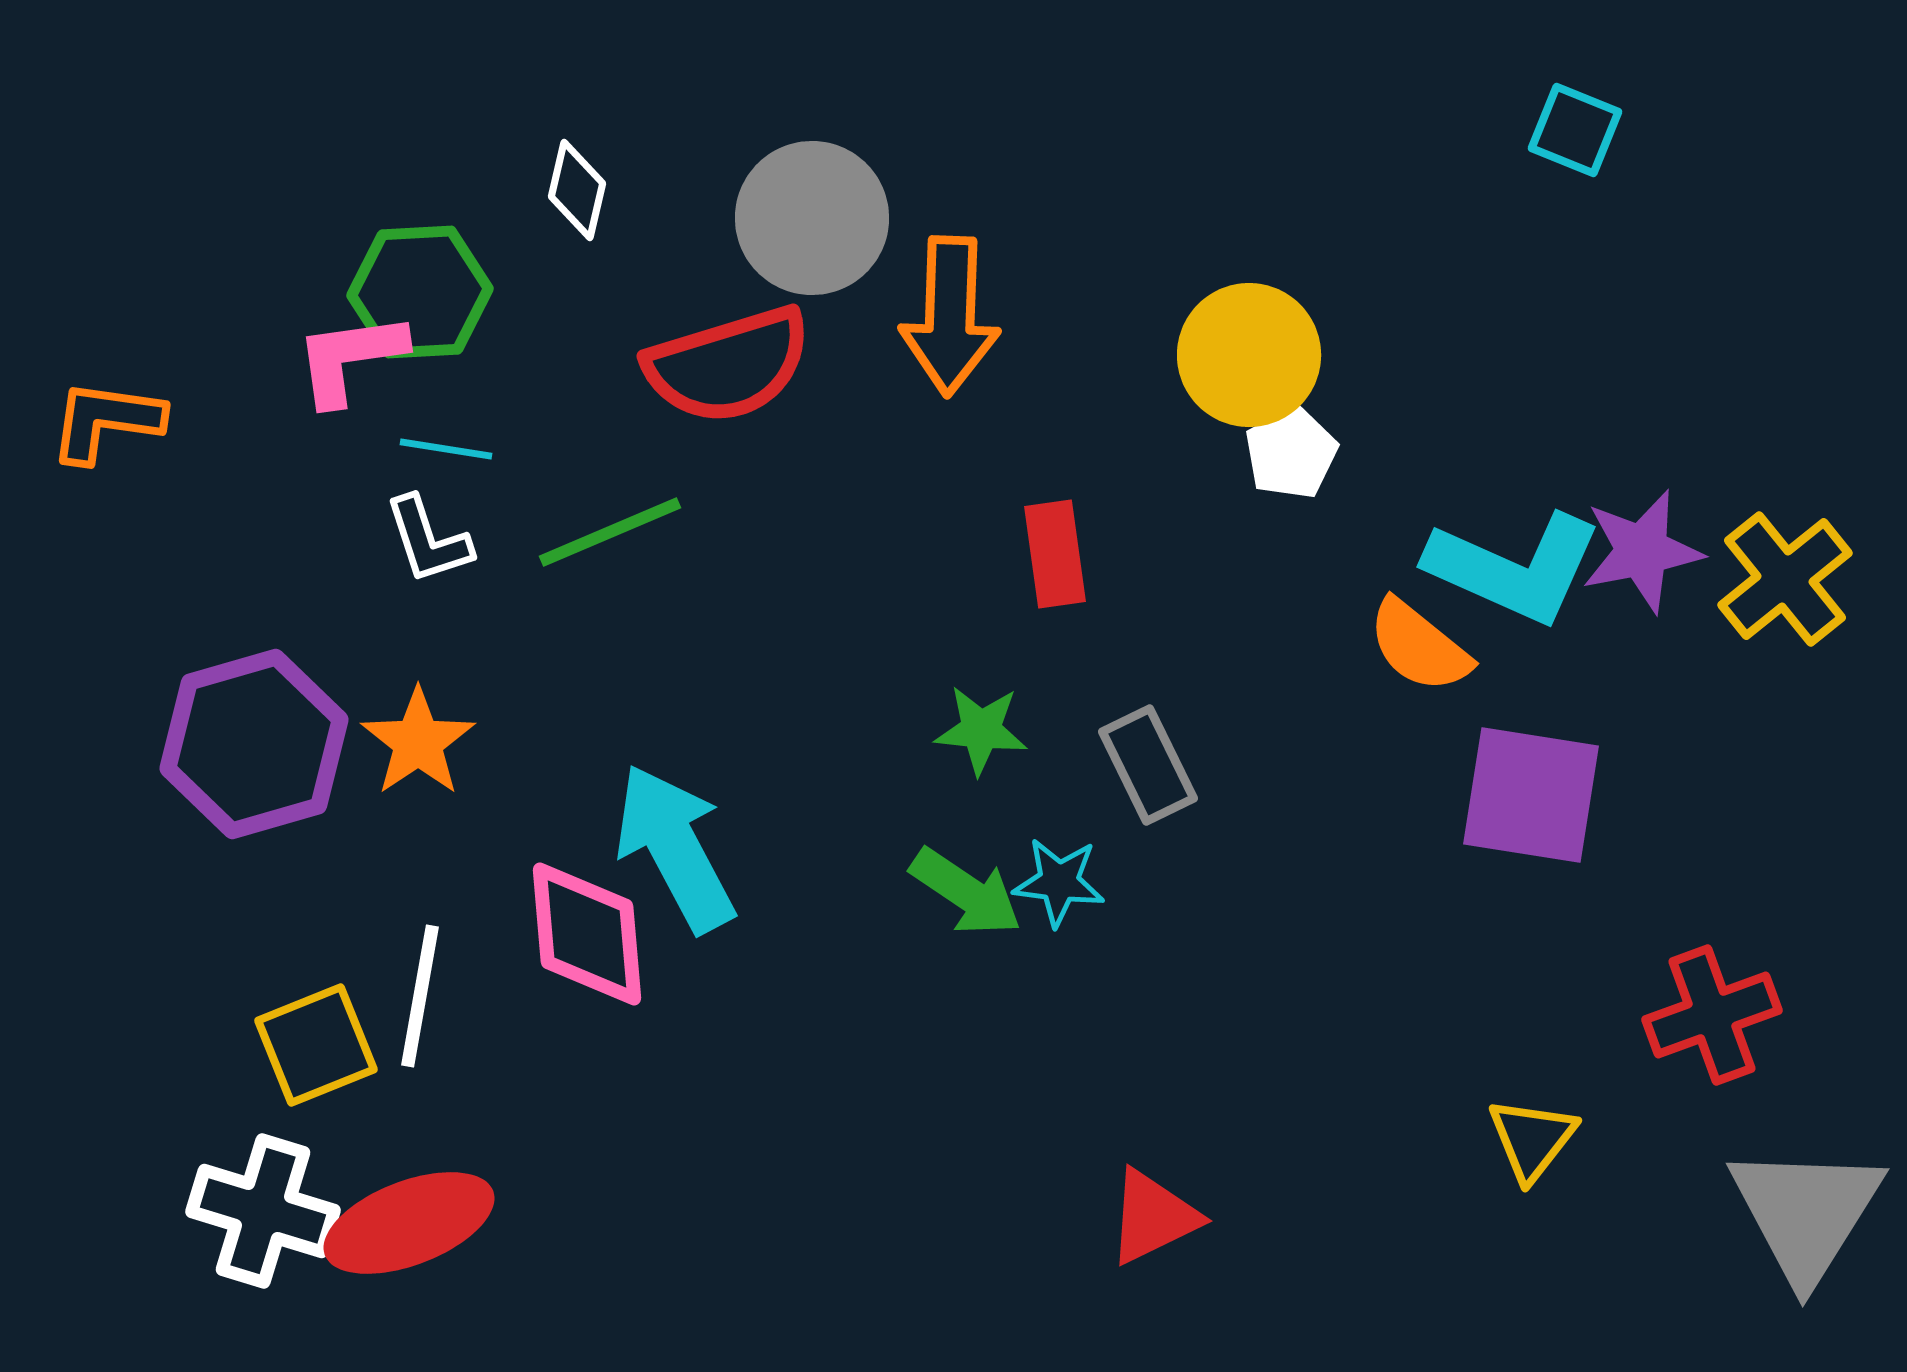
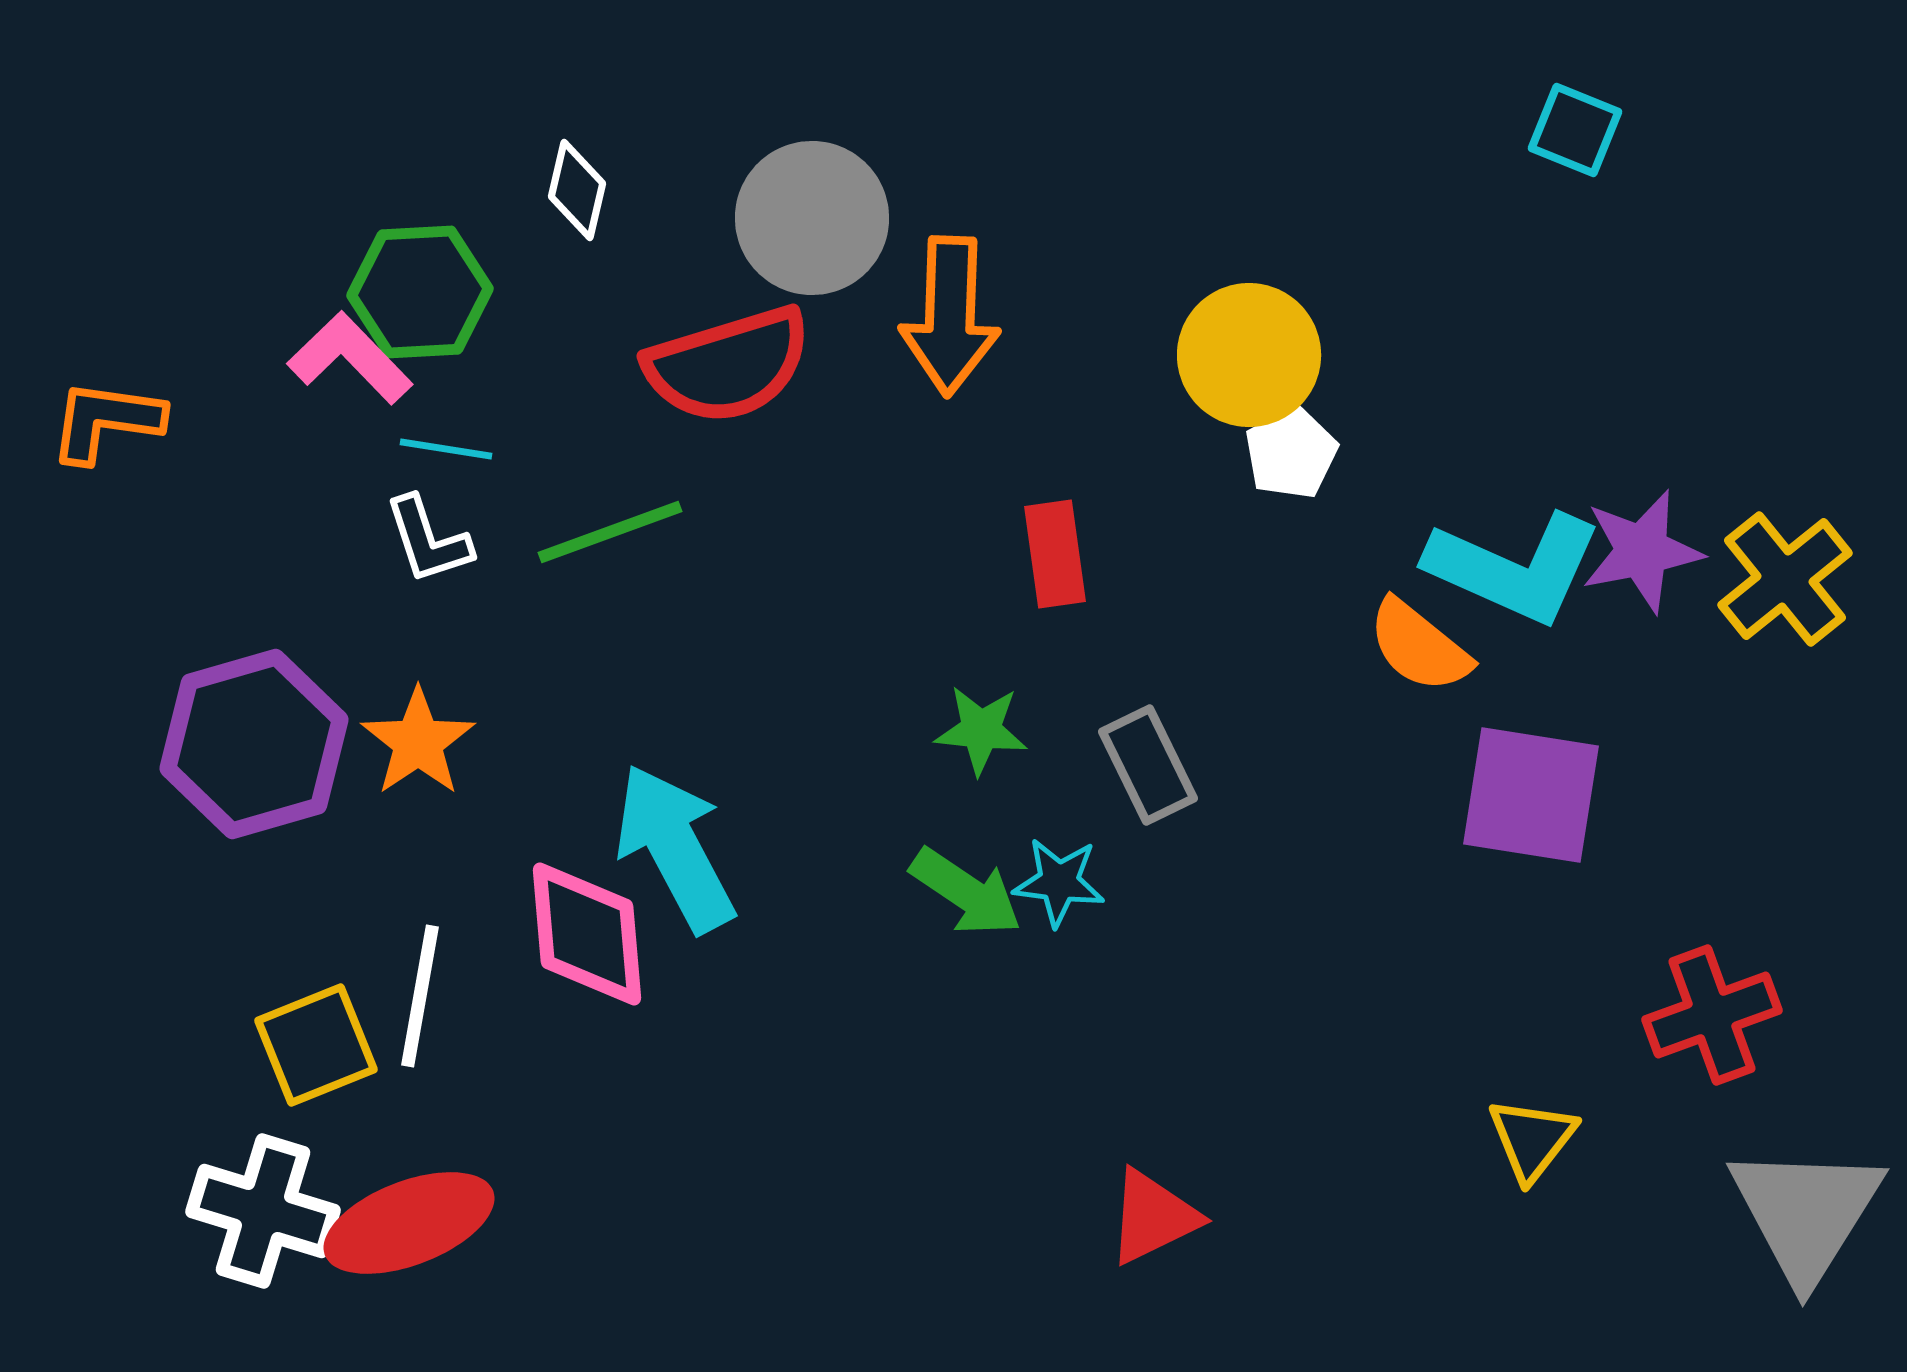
pink L-shape: rotated 54 degrees clockwise
green line: rotated 3 degrees clockwise
